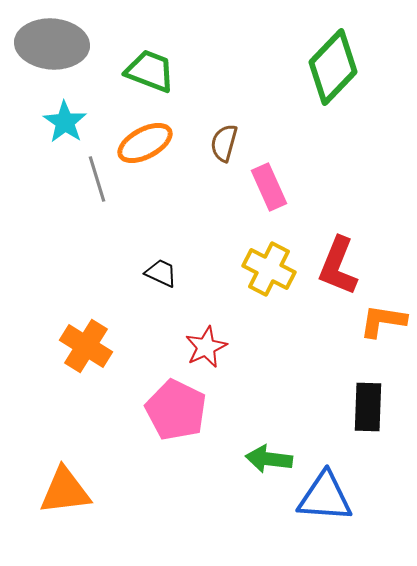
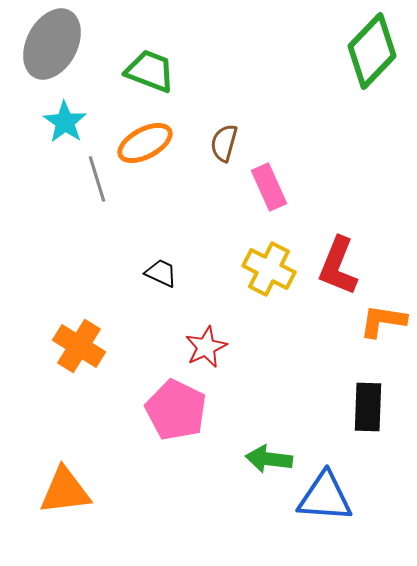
gray ellipse: rotated 66 degrees counterclockwise
green diamond: moved 39 px right, 16 px up
orange cross: moved 7 px left
